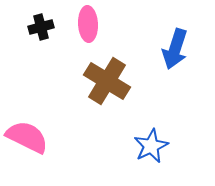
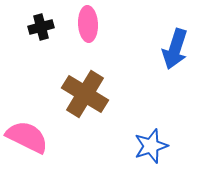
brown cross: moved 22 px left, 13 px down
blue star: rotated 8 degrees clockwise
